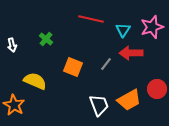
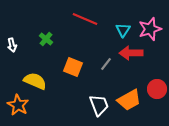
red line: moved 6 px left; rotated 10 degrees clockwise
pink star: moved 2 px left, 2 px down
orange star: moved 4 px right
